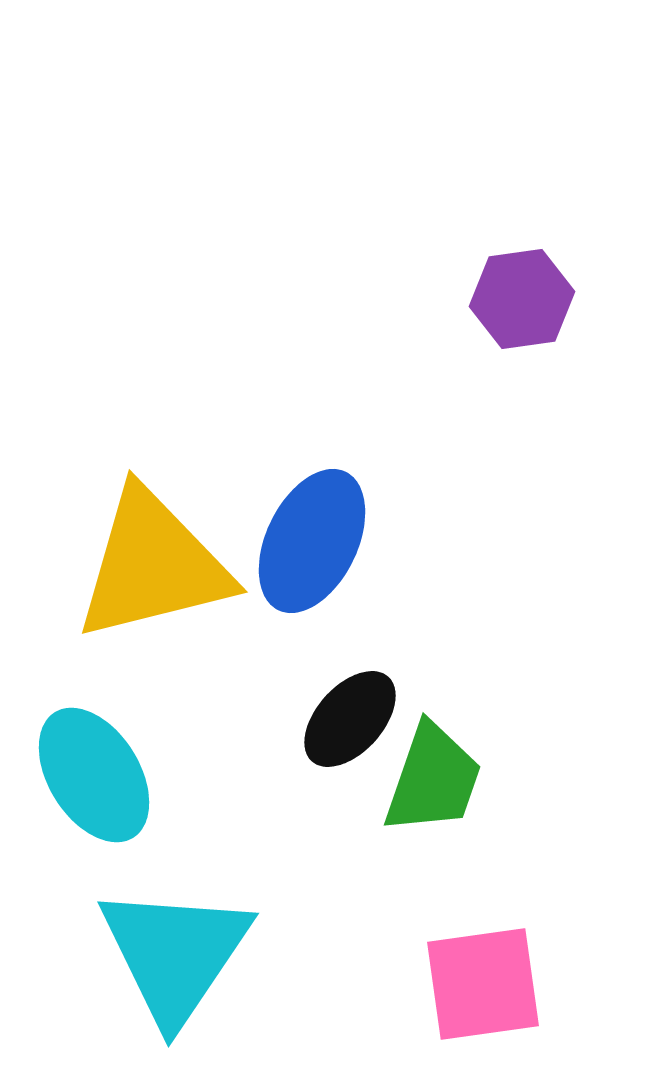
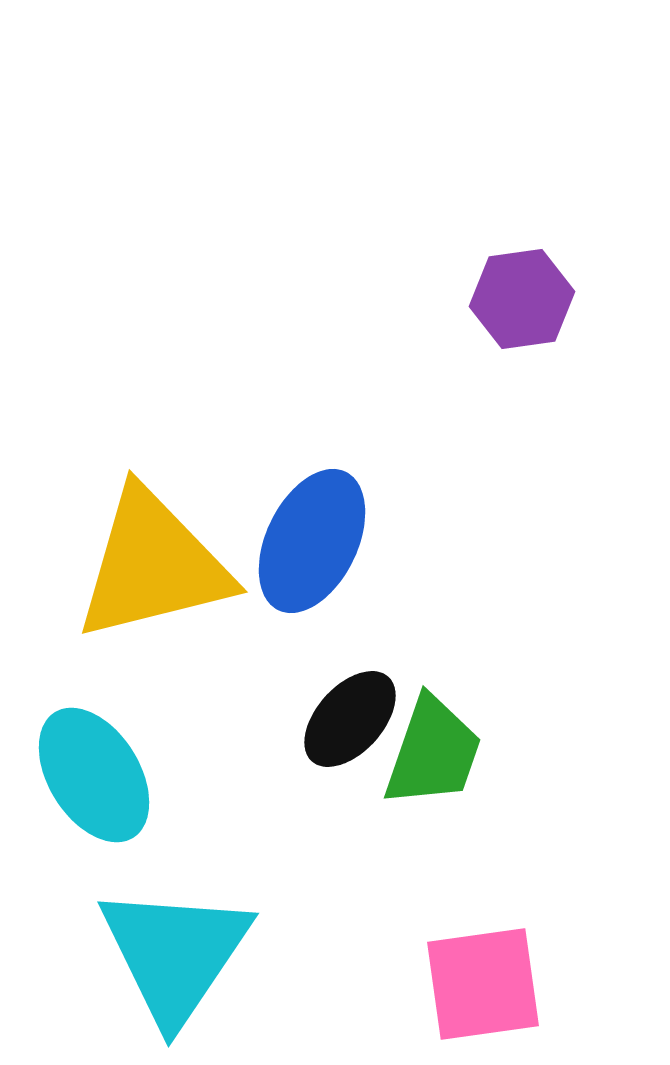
green trapezoid: moved 27 px up
